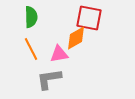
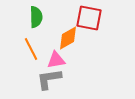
green semicircle: moved 5 px right
orange diamond: moved 8 px left
pink triangle: moved 3 px left, 6 px down
